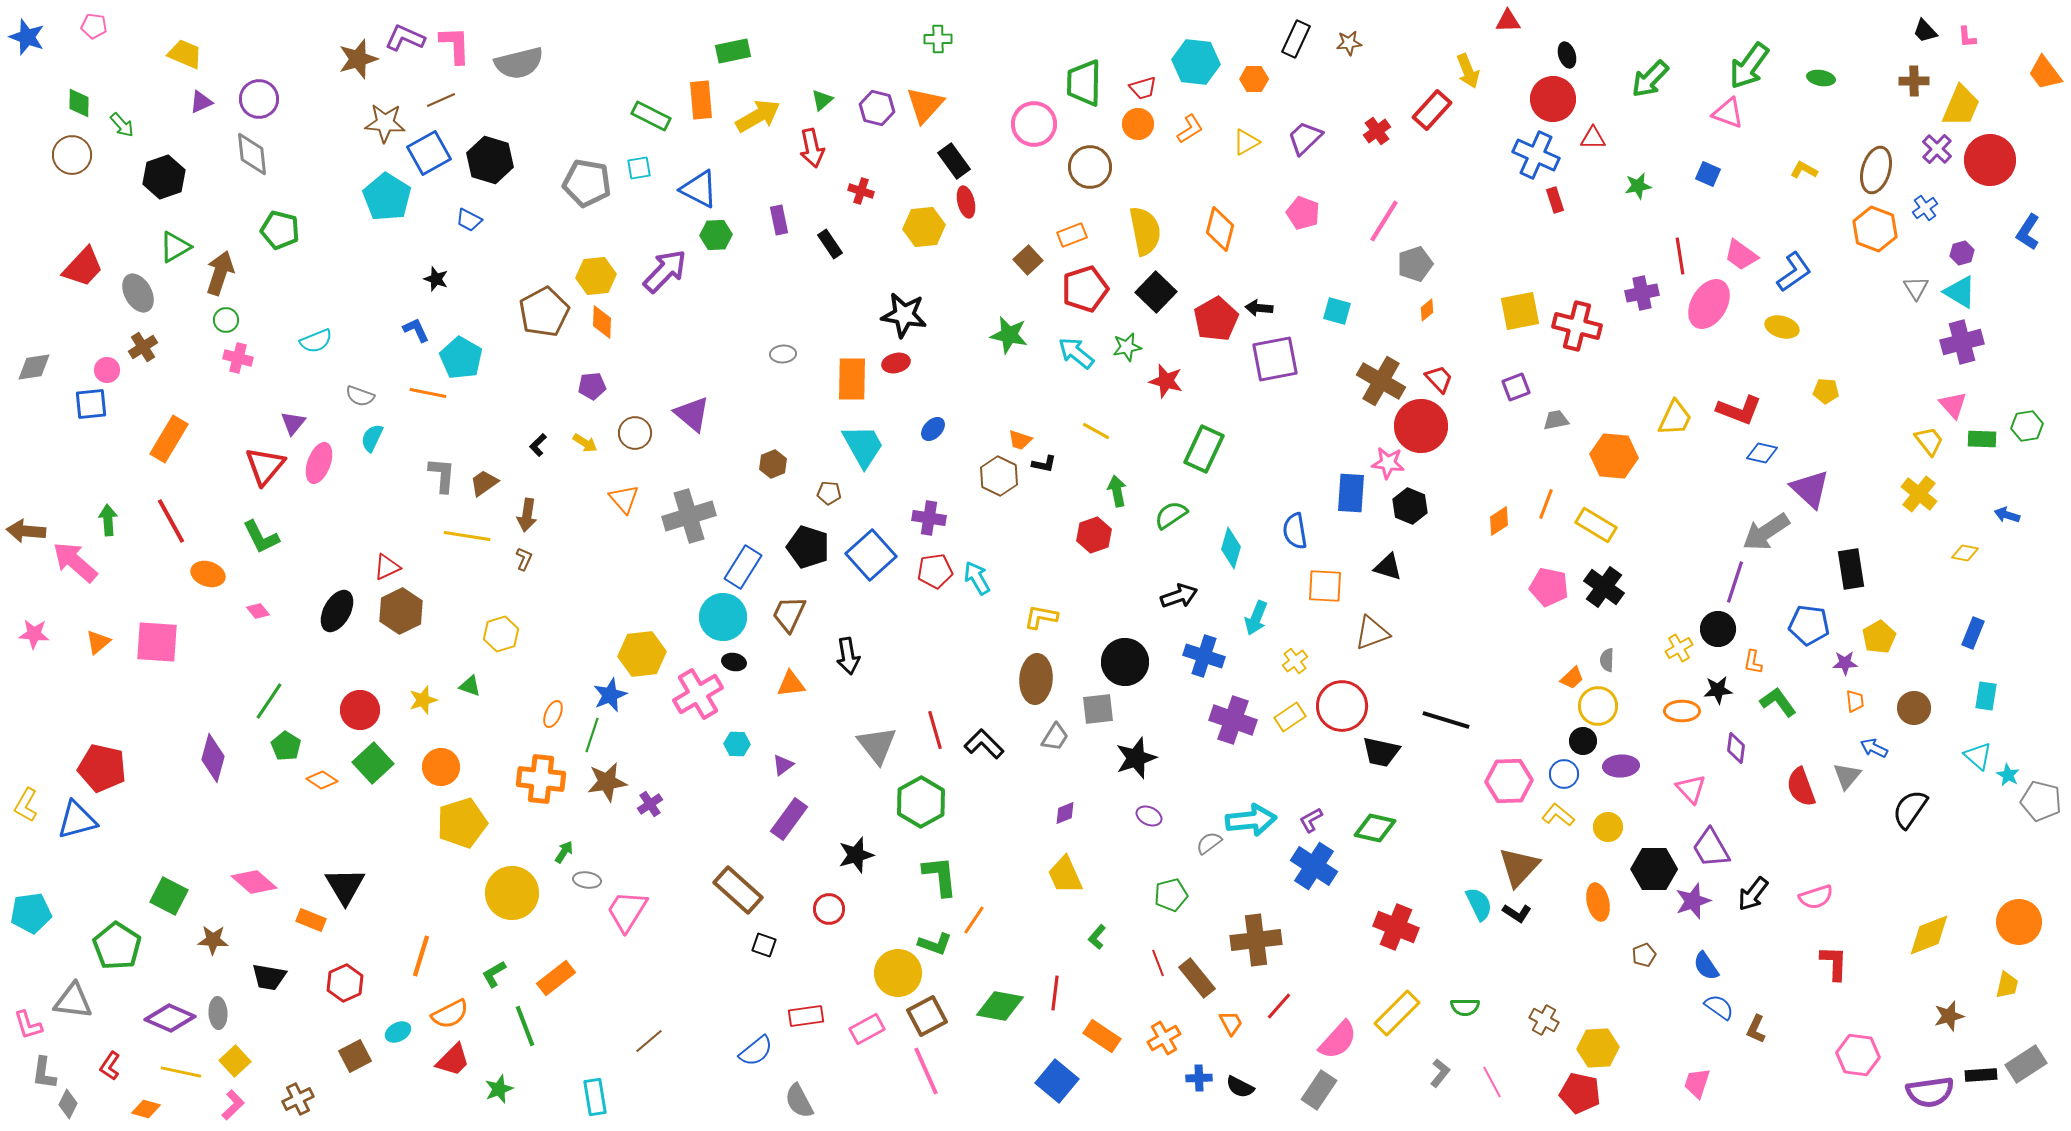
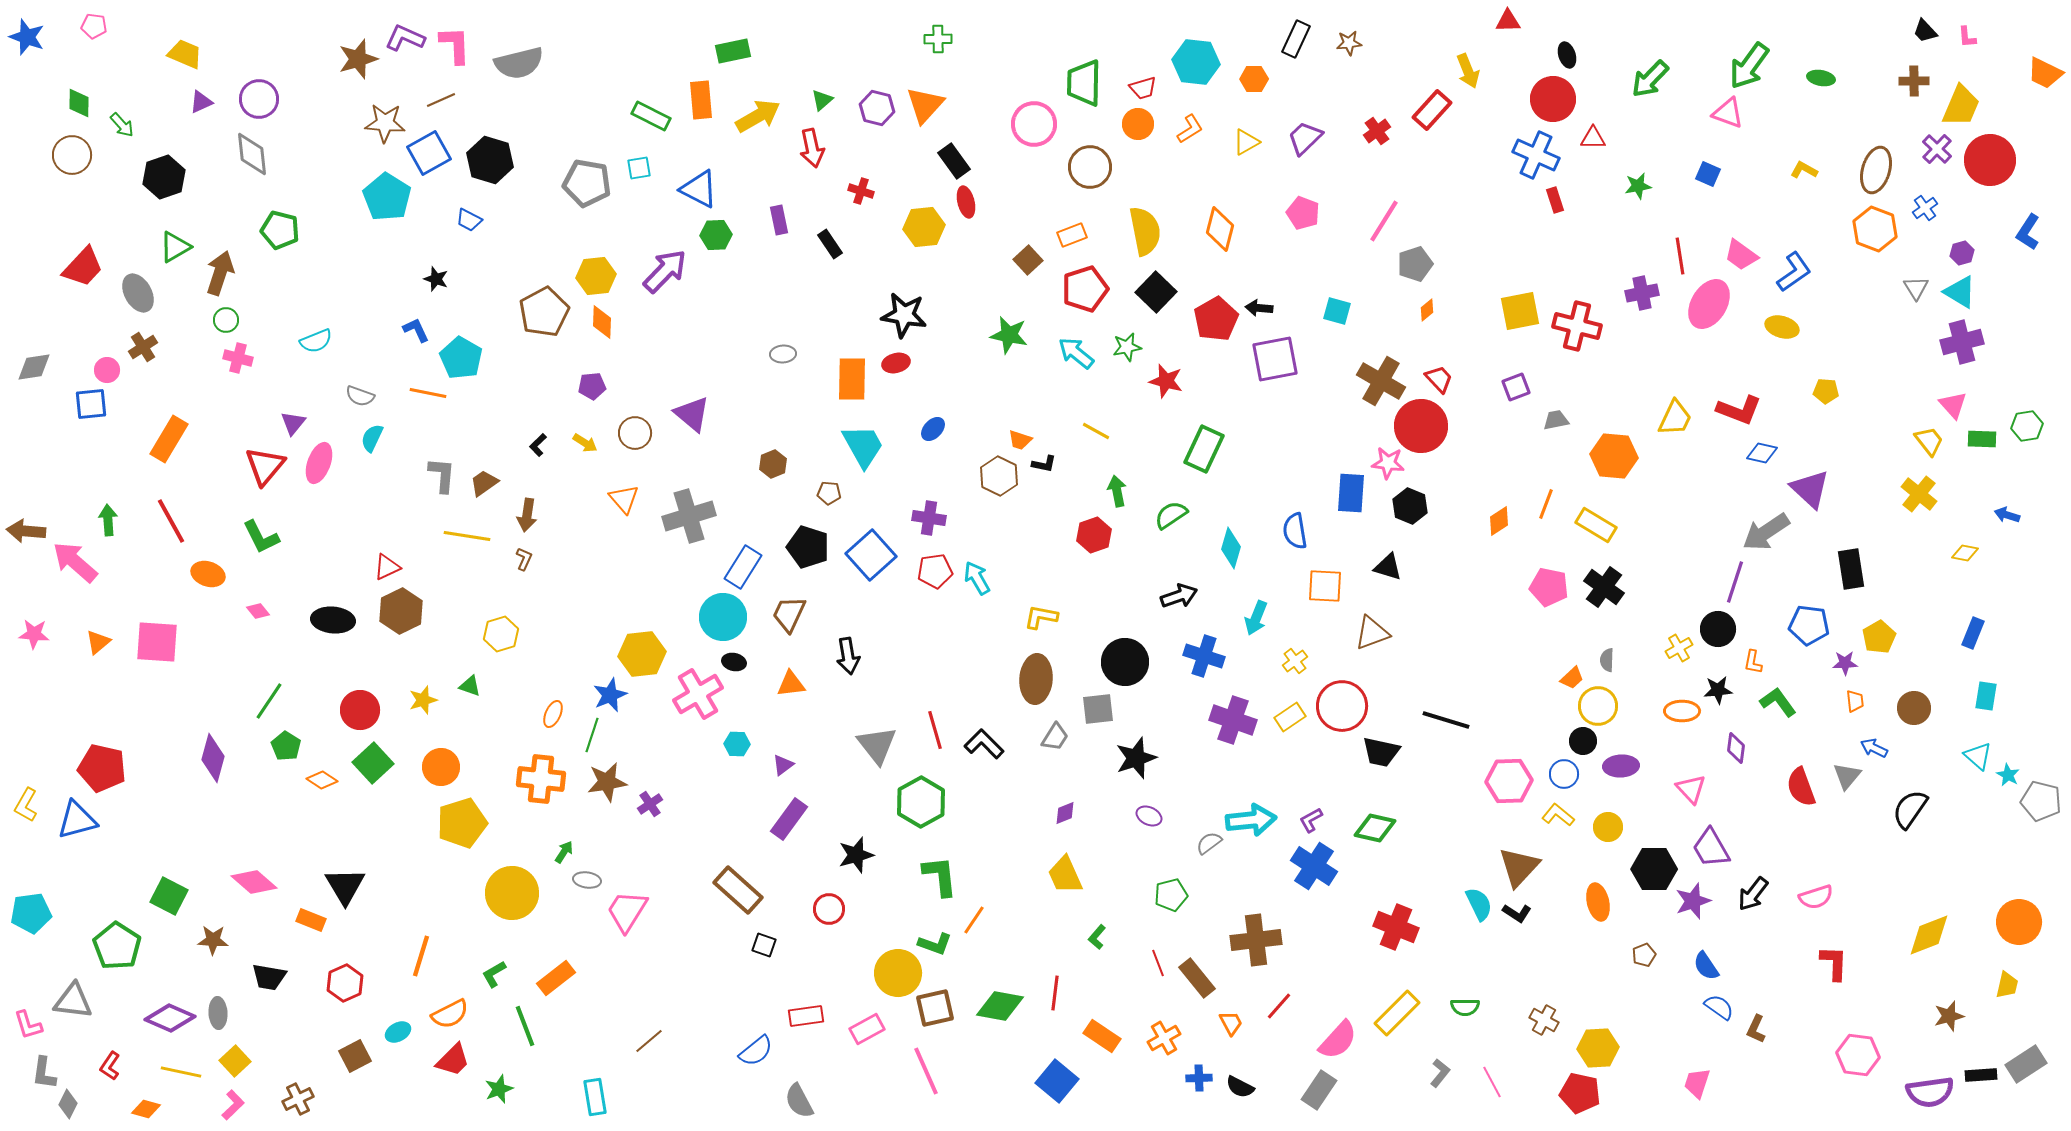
orange trapezoid at (2045, 73): rotated 27 degrees counterclockwise
black ellipse at (337, 611): moved 4 px left, 9 px down; rotated 66 degrees clockwise
brown square at (927, 1016): moved 8 px right, 8 px up; rotated 15 degrees clockwise
